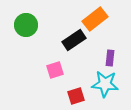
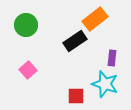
black rectangle: moved 1 px right, 1 px down
purple rectangle: moved 2 px right
pink square: moved 27 px left; rotated 24 degrees counterclockwise
cyan star: rotated 12 degrees clockwise
red square: rotated 18 degrees clockwise
